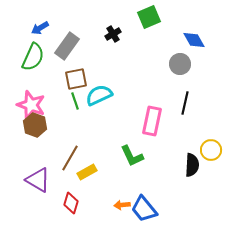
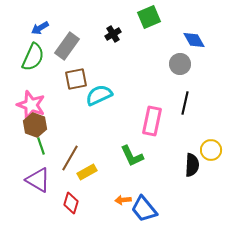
green line: moved 34 px left, 45 px down
orange arrow: moved 1 px right, 5 px up
